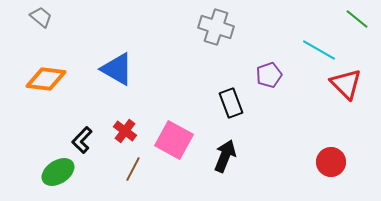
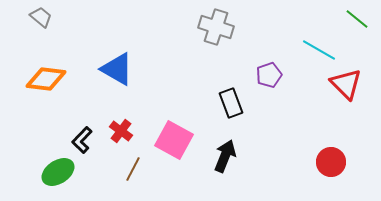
red cross: moved 4 px left
